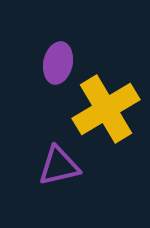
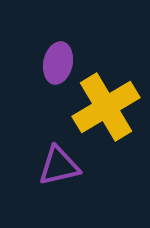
yellow cross: moved 2 px up
